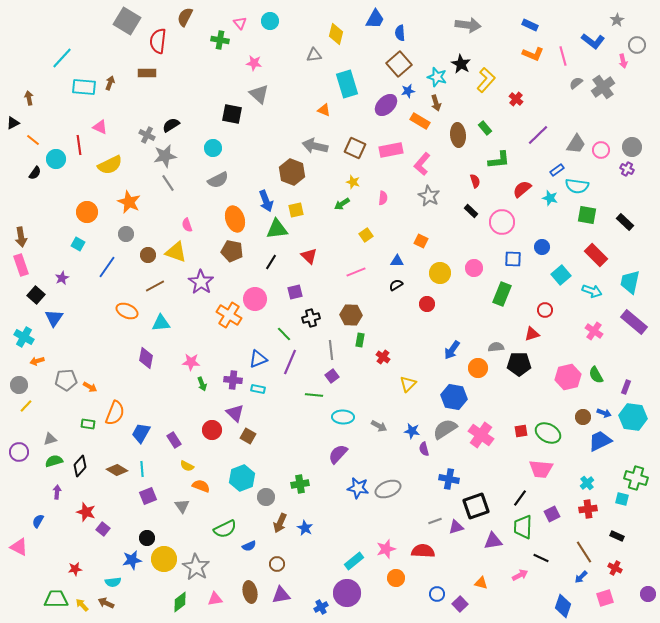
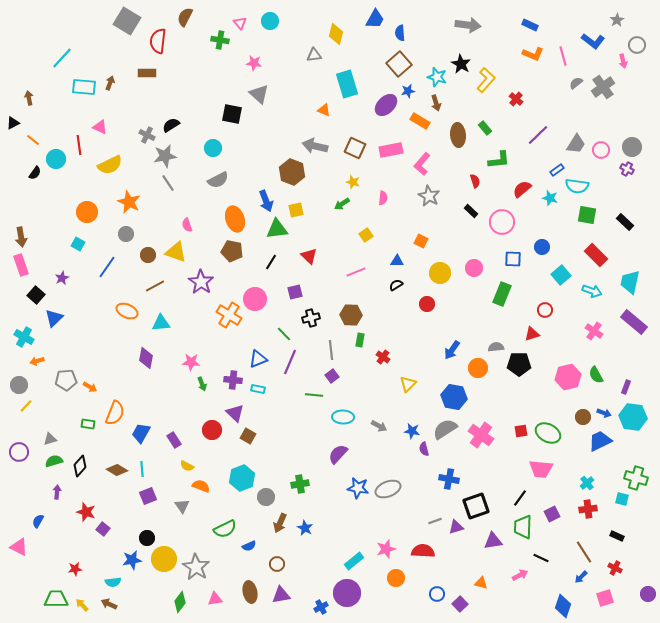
blue triangle at (54, 318): rotated 12 degrees clockwise
green diamond at (180, 602): rotated 15 degrees counterclockwise
brown arrow at (106, 603): moved 3 px right, 1 px down
